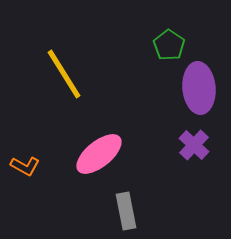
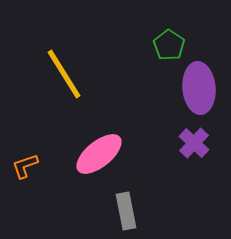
purple cross: moved 2 px up
orange L-shape: rotated 132 degrees clockwise
